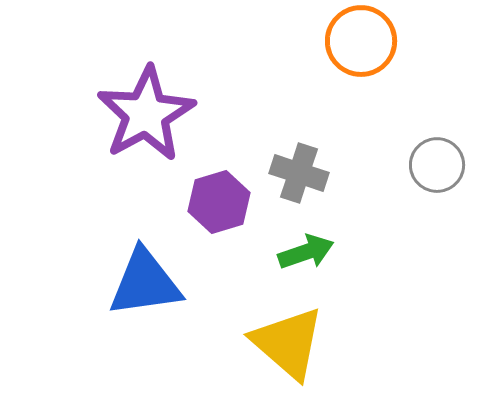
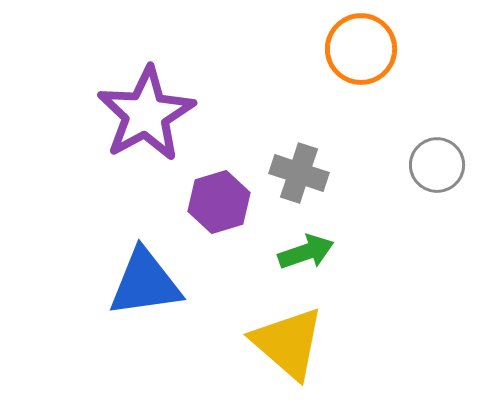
orange circle: moved 8 px down
